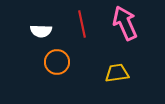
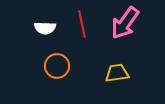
pink arrow: rotated 120 degrees counterclockwise
white semicircle: moved 4 px right, 3 px up
orange circle: moved 4 px down
